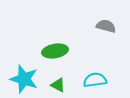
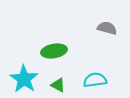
gray semicircle: moved 1 px right, 2 px down
green ellipse: moved 1 px left
cyan star: rotated 16 degrees clockwise
